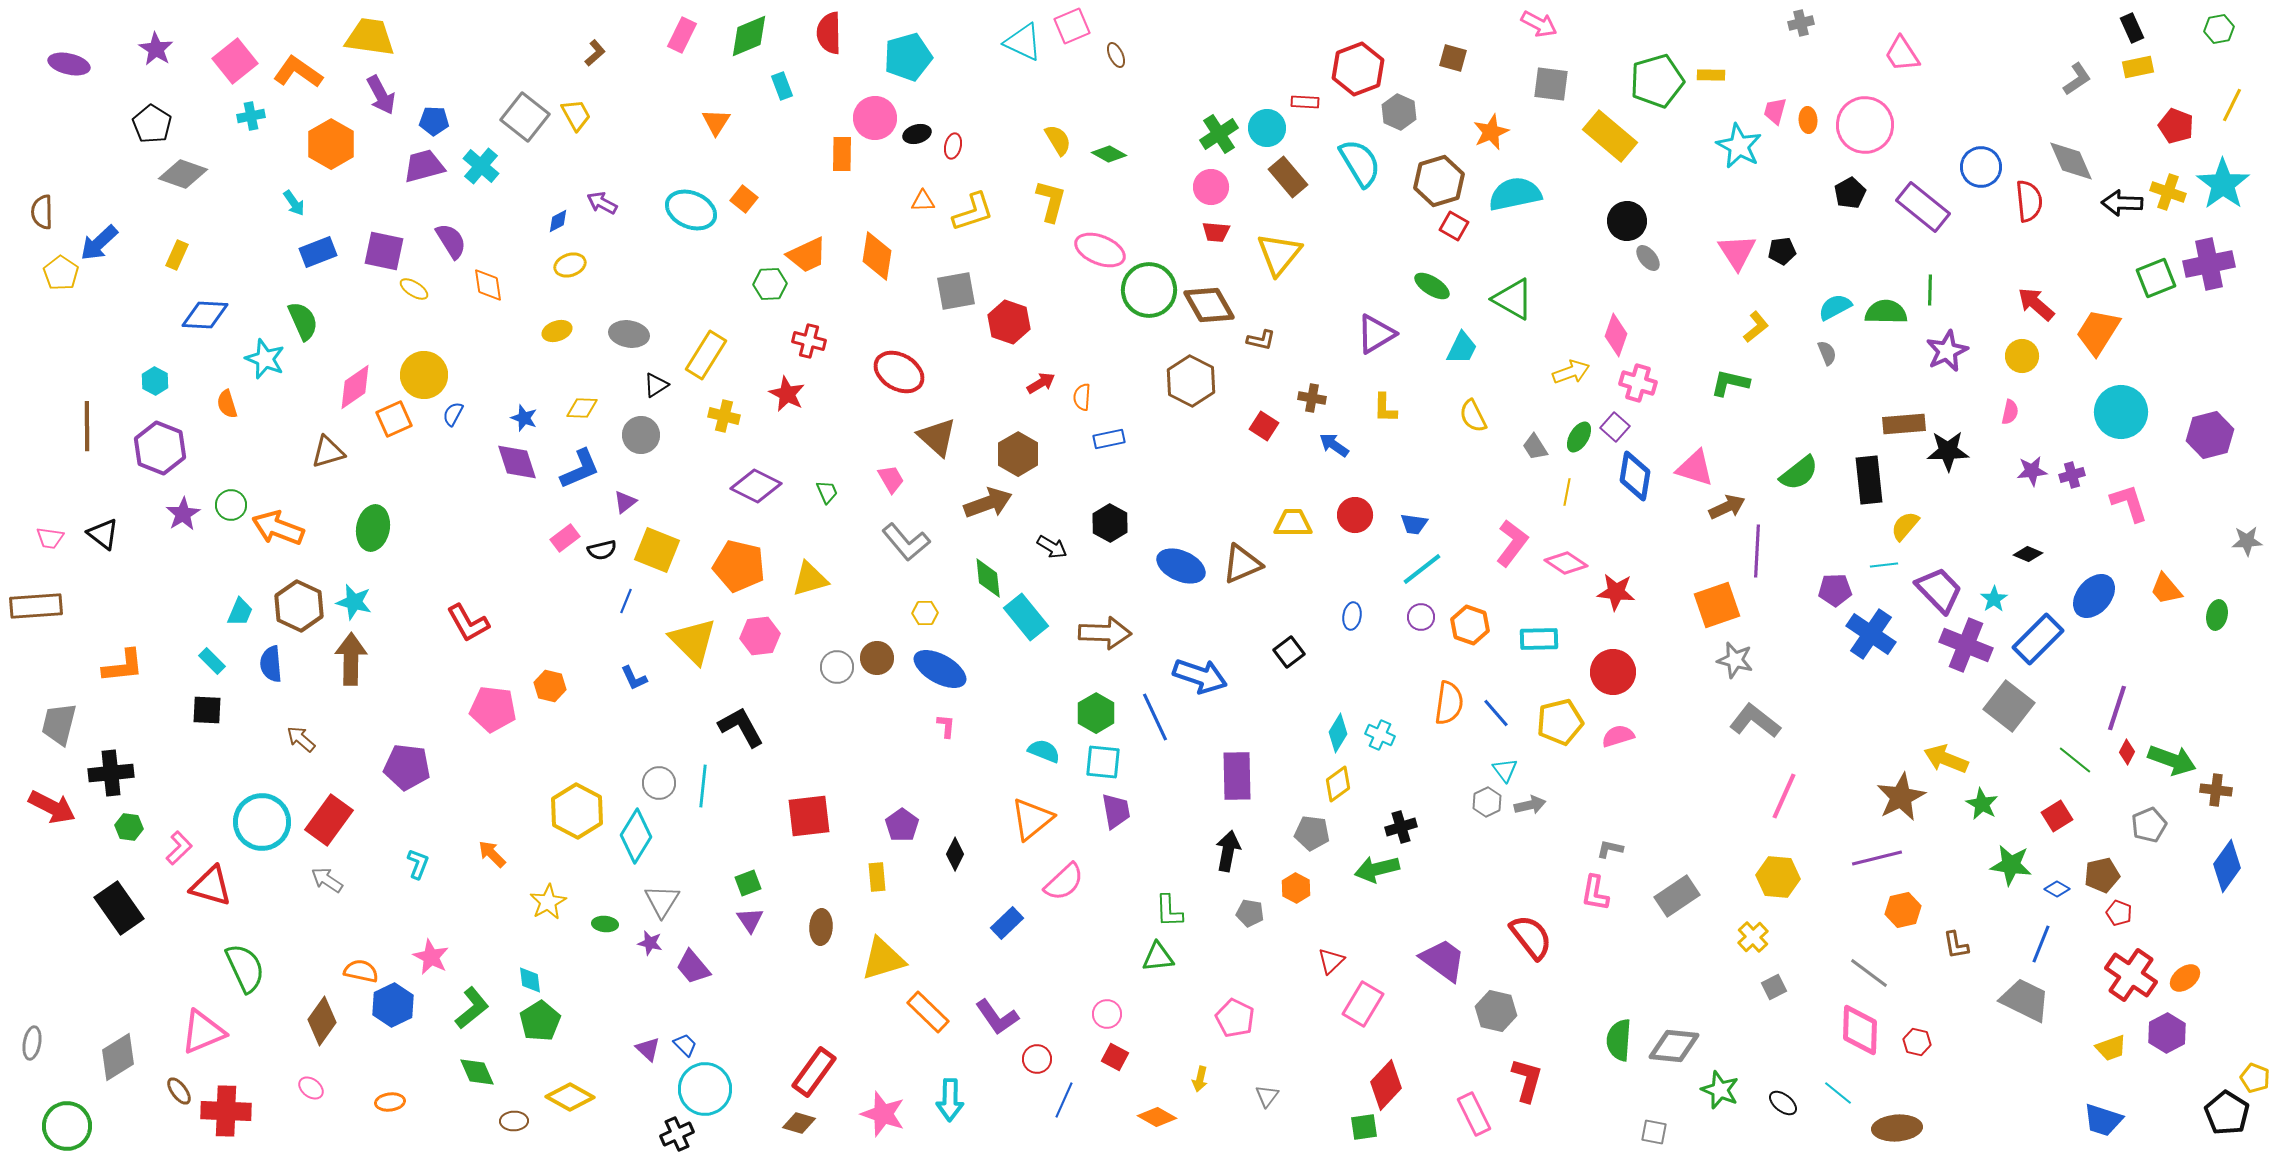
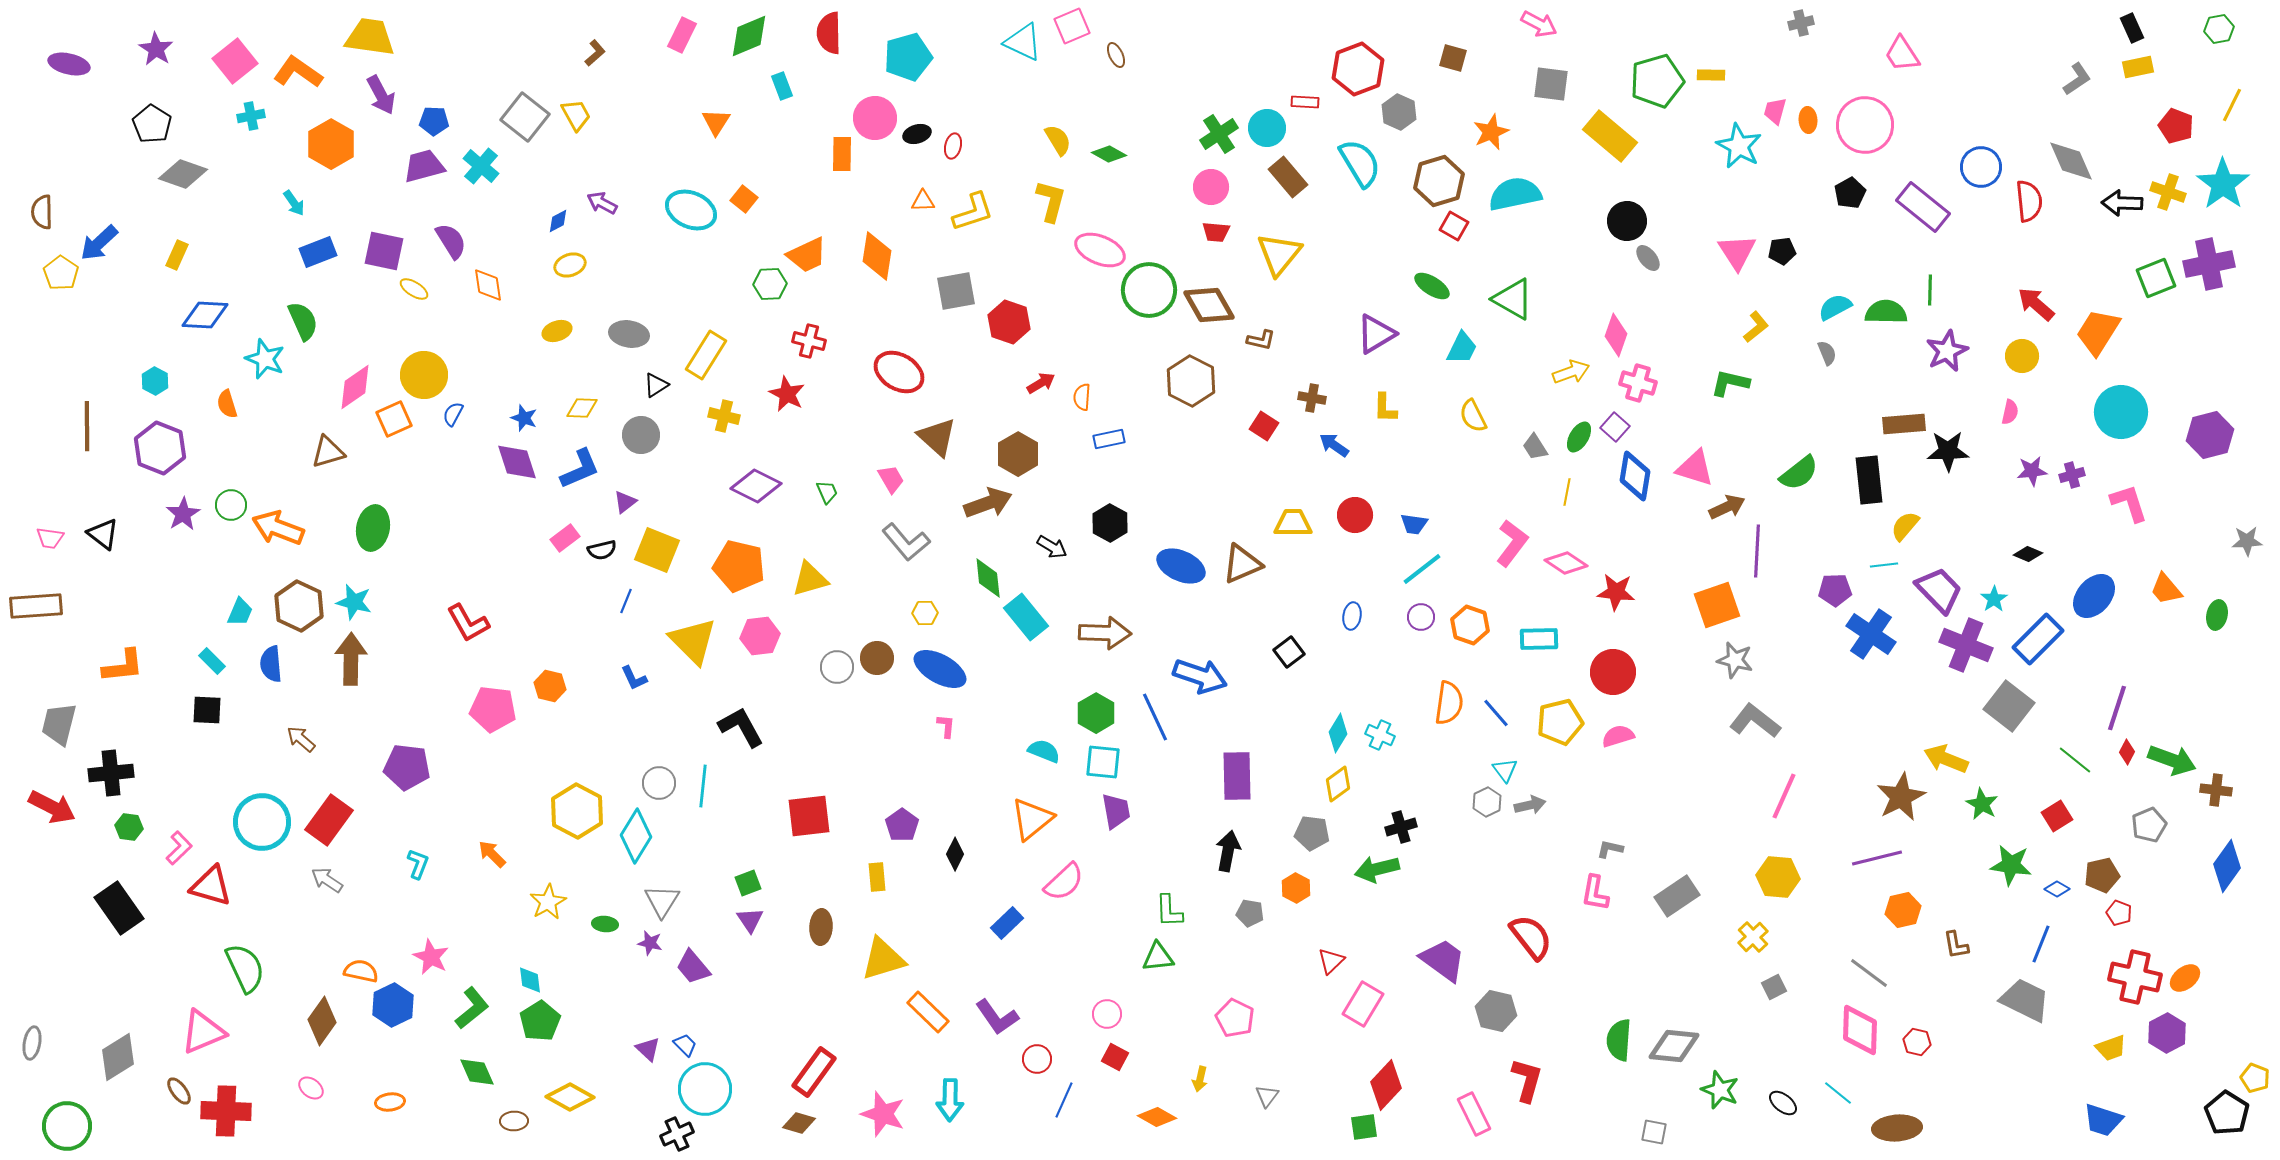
red cross at (2131, 975): moved 4 px right, 2 px down; rotated 21 degrees counterclockwise
